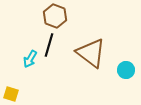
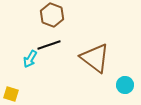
brown hexagon: moved 3 px left, 1 px up
black line: rotated 55 degrees clockwise
brown triangle: moved 4 px right, 5 px down
cyan circle: moved 1 px left, 15 px down
